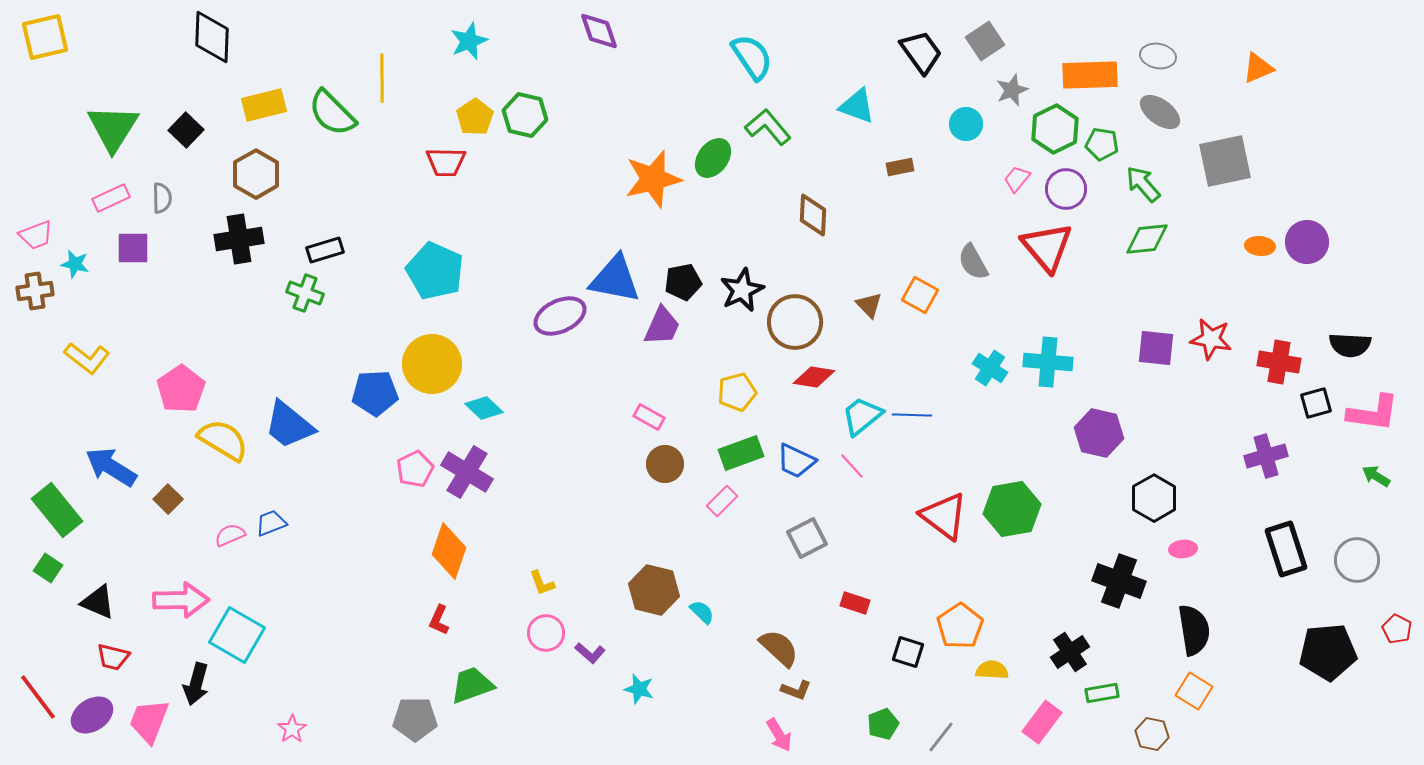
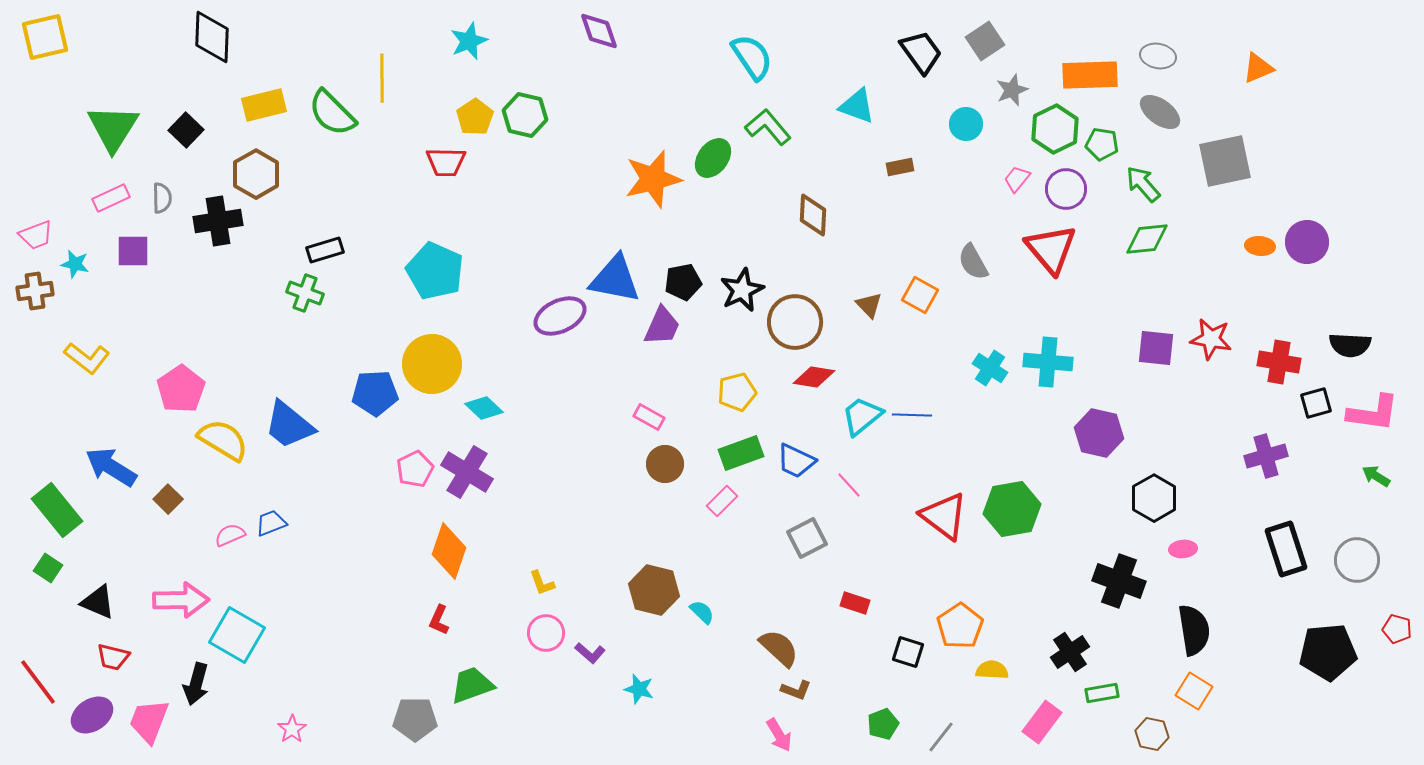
black cross at (239, 239): moved 21 px left, 18 px up
red triangle at (1047, 247): moved 4 px right, 2 px down
purple square at (133, 248): moved 3 px down
pink line at (852, 466): moved 3 px left, 19 px down
red pentagon at (1397, 629): rotated 12 degrees counterclockwise
red line at (38, 697): moved 15 px up
